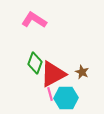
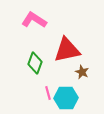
red triangle: moved 14 px right, 24 px up; rotated 16 degrees clockwise
pink line: moved 2 px left, 1 px up
